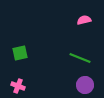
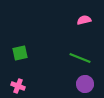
purple circle: moved 1 px up
